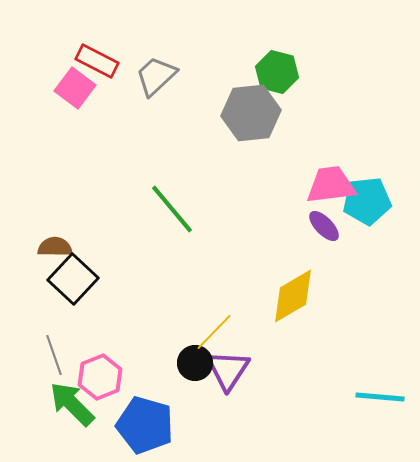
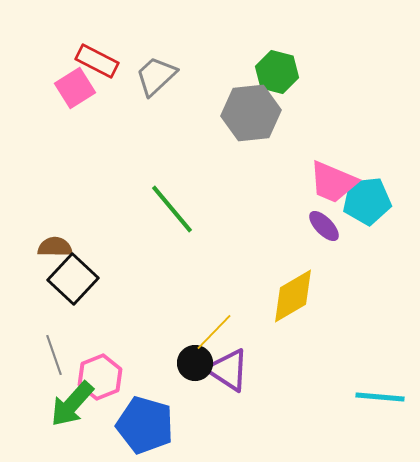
pink square: rotated 21 degrees clockwise
pink trapezoid: moved 2 px right, 3 px up; rotated 150 degrees counterclockwise
purple triangle: rotated 30 degrees counterclockwise
green arrow: rotated 93 degrees counterclockwise
